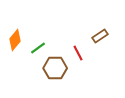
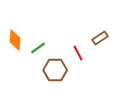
brown rectangle: moved 2 px down
orange diamond: rotated 35 degrees counterclockwise
brown hexagon: moved 2 px down
